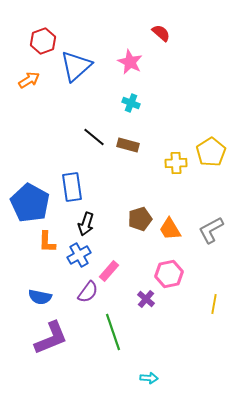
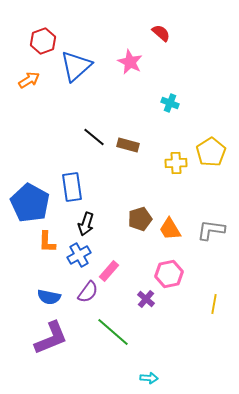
cyan cross: moved 39 px right
gray L-shape: rotated 36 degrees clockwise
blue semicircle: moved 9 px right
green line: rotated 30 degrees counterclockwise
